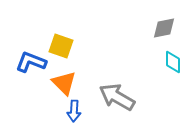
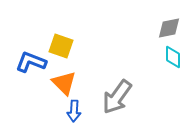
gray diamond: moved 5 px right
cyan diamond: moved 5 px up
gray arrow: rotated 84 degrees counterclockwise
